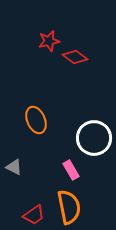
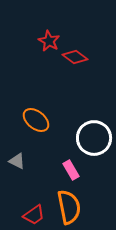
red star: rotated 30 degrees counterclockwise
orange ellipse: rotated 28 degrees counterclockwise
gray triangle: moved 3 px right, 6 px up
